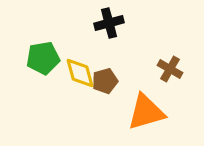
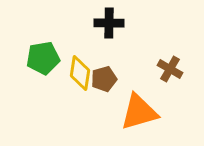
black cross: rotated 16 degrees clockwise
yellow diamond: rotated 24 degrees clockwise
brown pentagon: moved 1 px left, 2 px up
orange triangle: moved 7 px left
